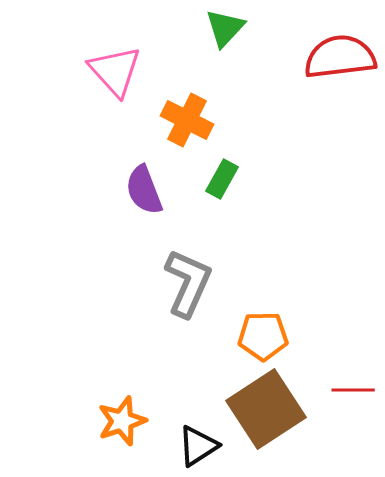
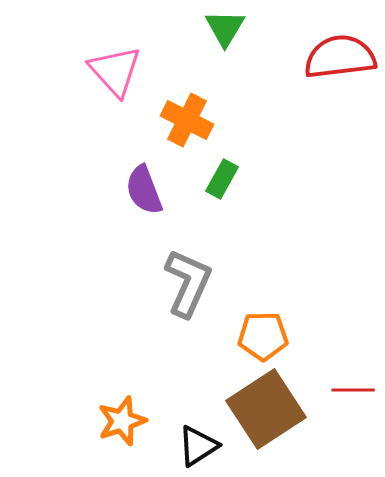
green triangle: rotated 12 degrees counterclockwise
